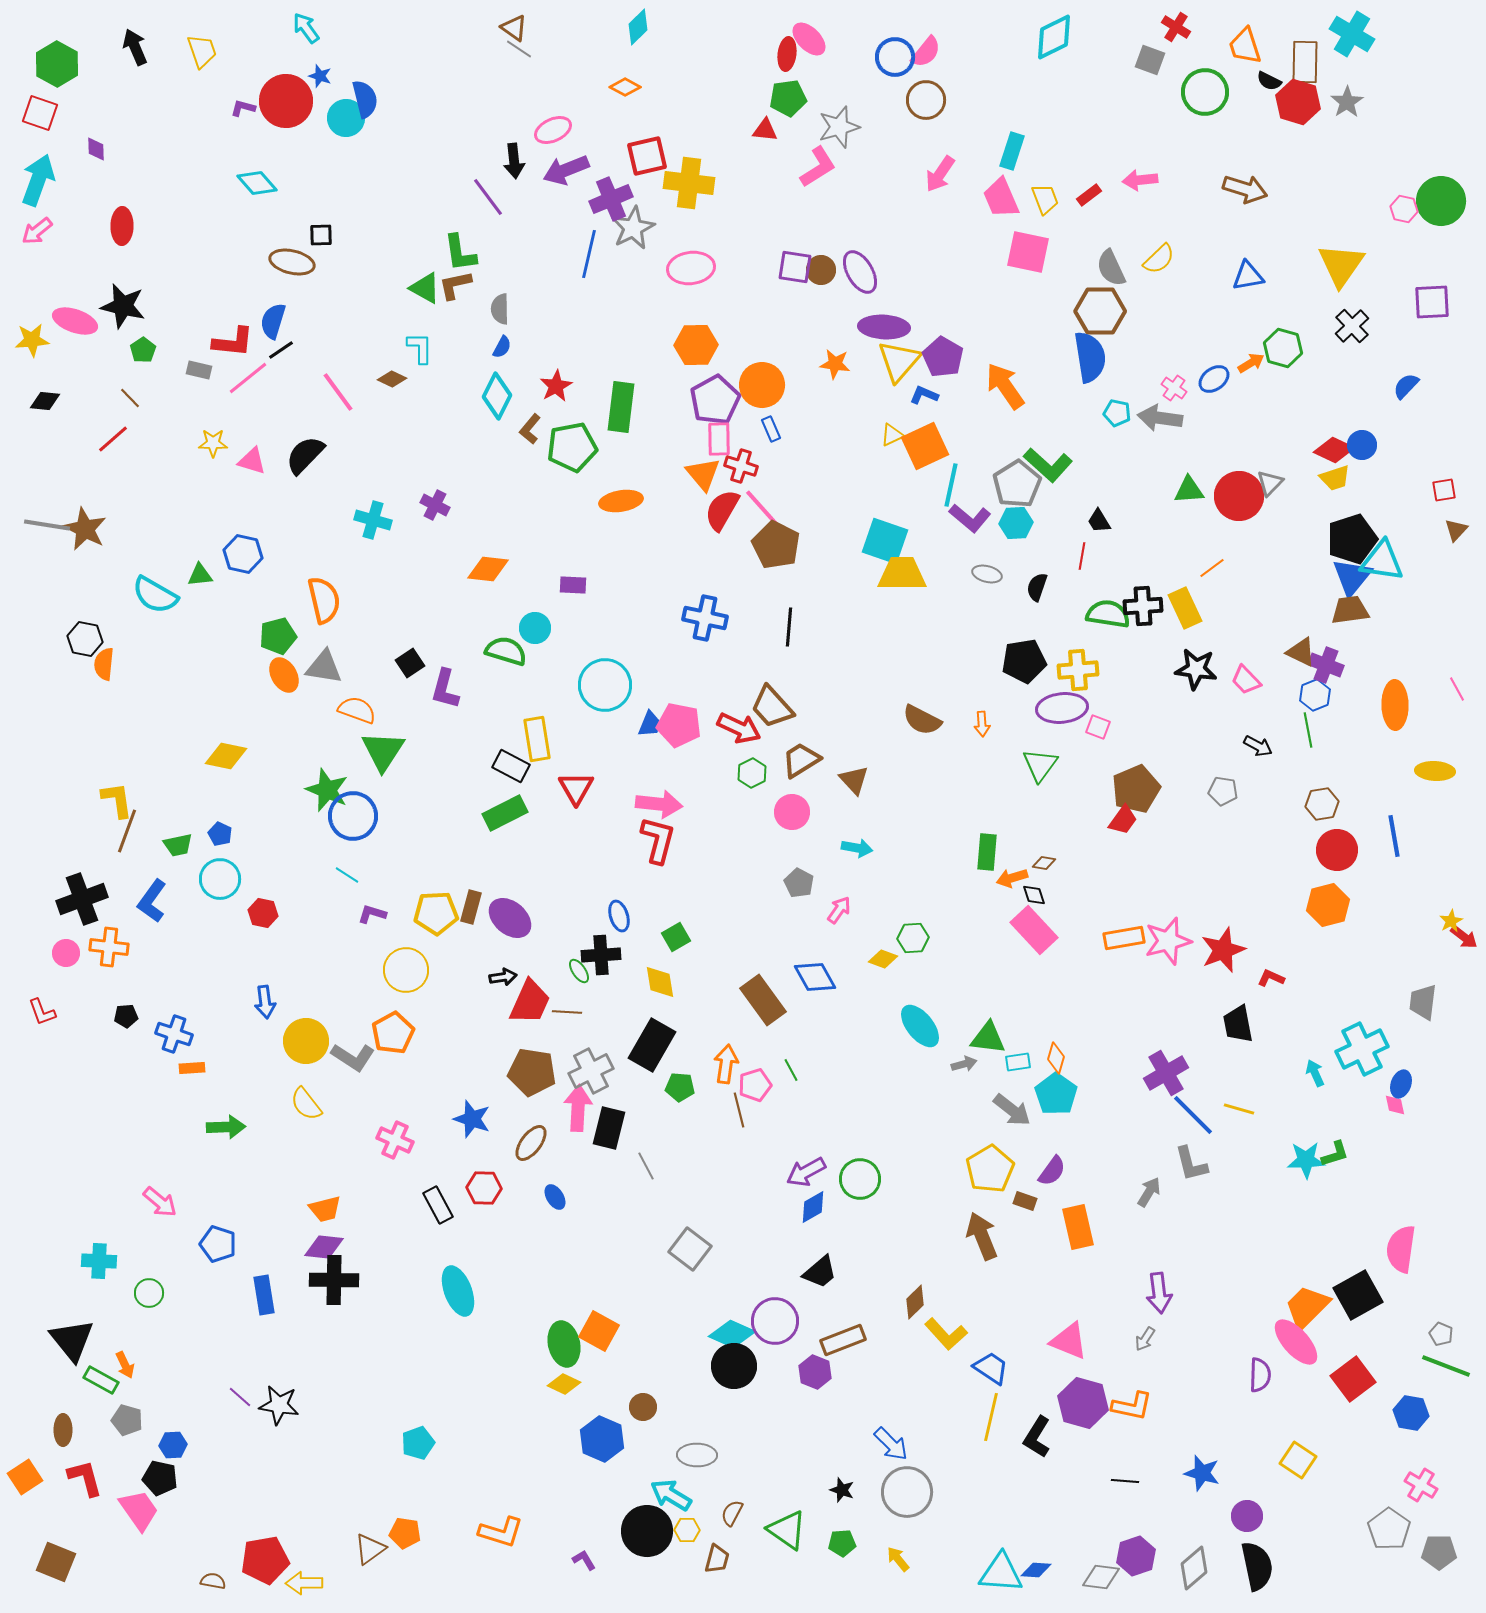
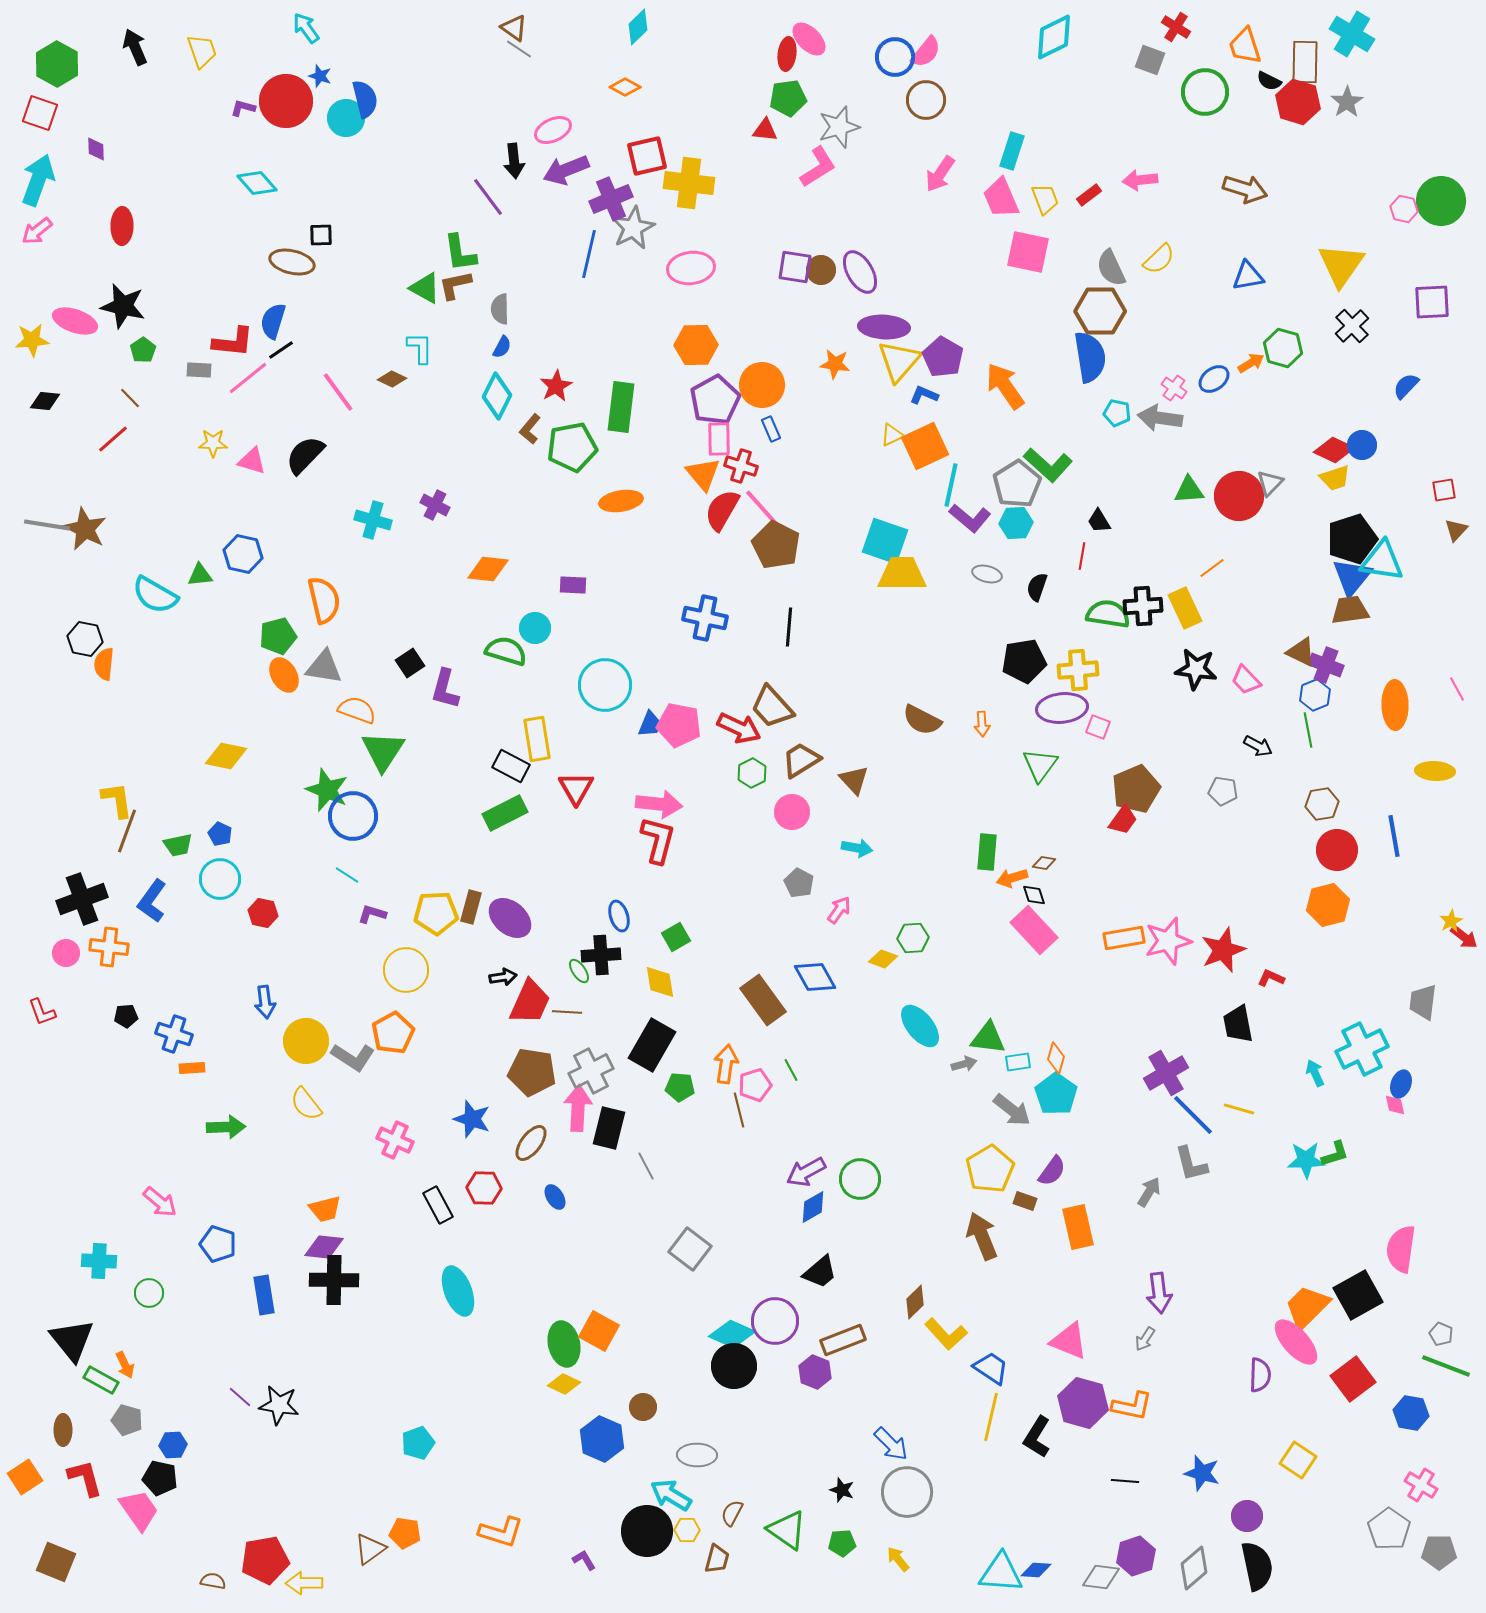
gray rectangle at (199, 370): rotated 10 degrees counterclockwise
